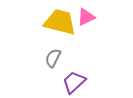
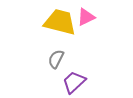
gray semicircle: moved 3 px right, 1 px down
